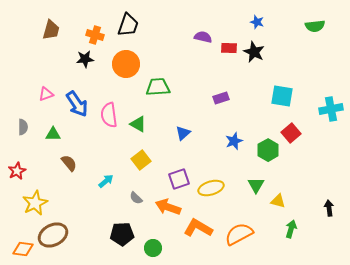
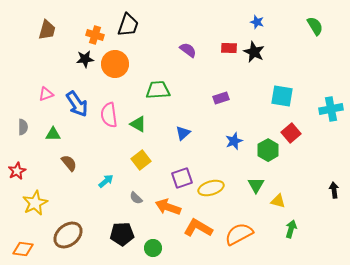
green semicircle at (315, 26): rotated 114 degrees counterclockwise
brown trapezoid at (51, 30): moved 4 px left
purple semicircle at (203, 37): moved 15 px left, 13 px down; rotated 24 degrees clockwise
orange circle at (126, 64): moved 11 px left
green trapezoid at (158, 87): moved 3 px down
purple square at (179, 179): moved 3 px right, 1 px up
black arrow at (329, 208): moved 5 px right, 18 px up
brown ellipse at (53, 235): moved 15 px right; rotated 12 degrees counterclockwise
